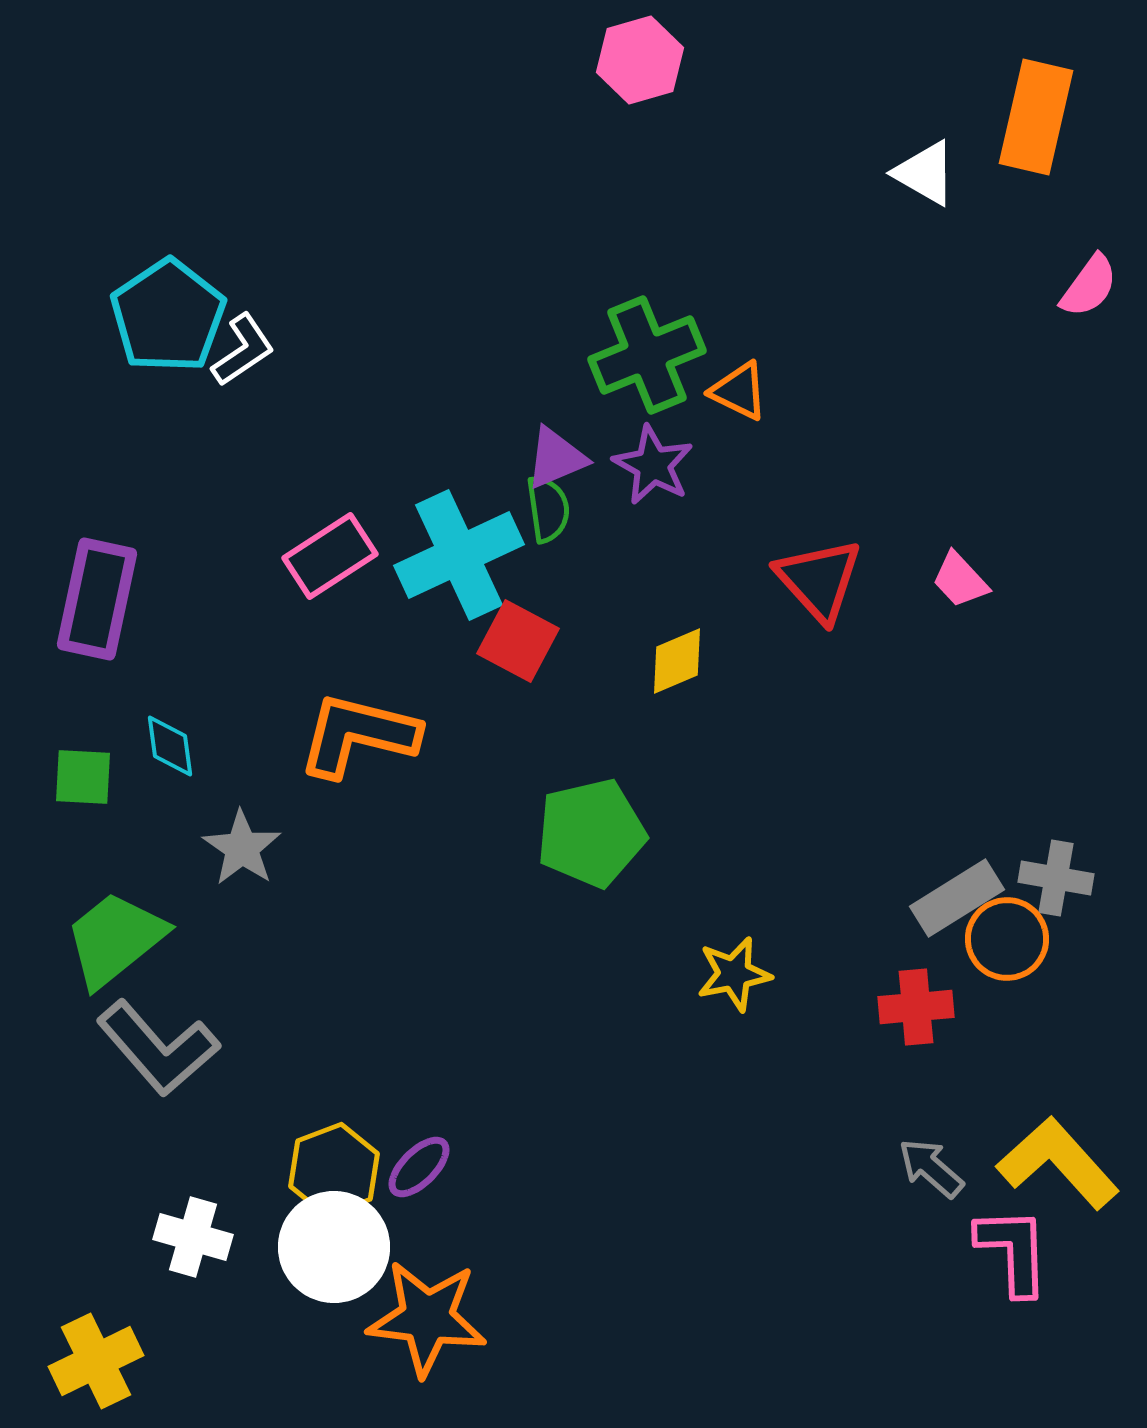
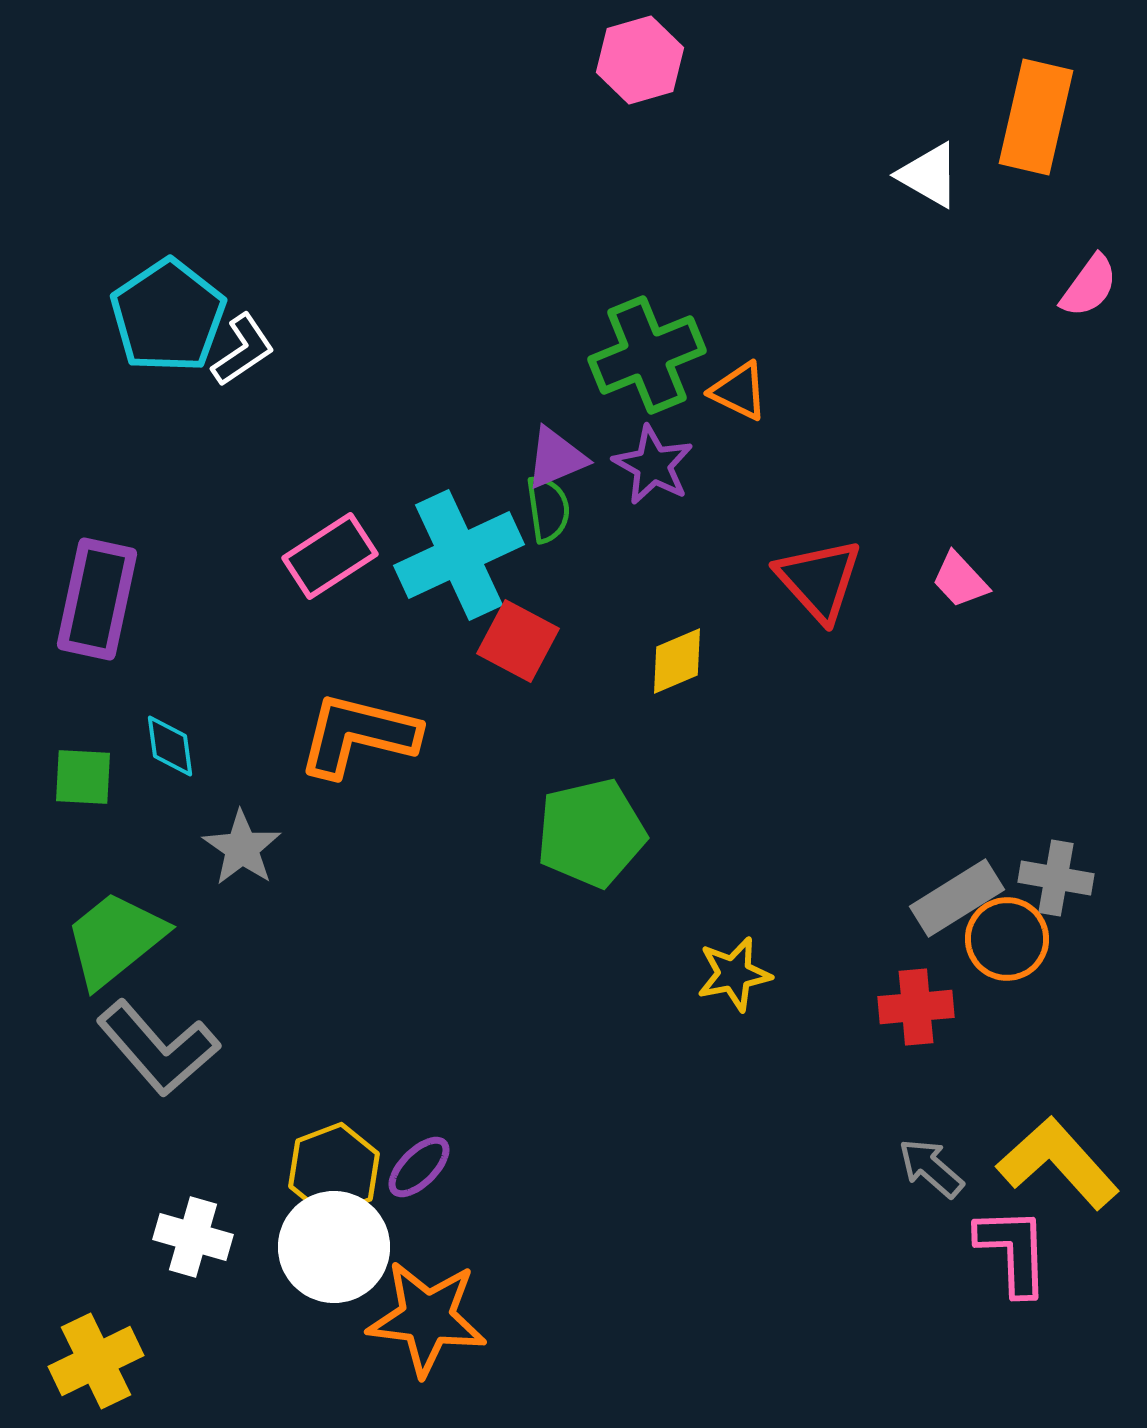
white triangle: moved 4 px right, 2 px down
